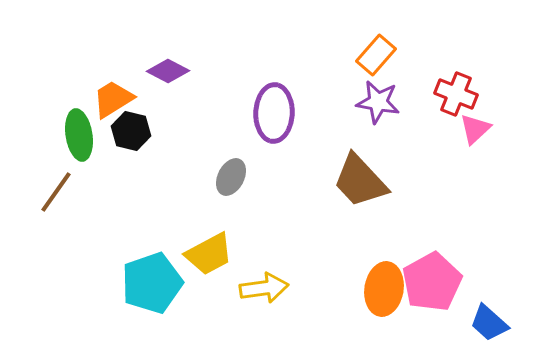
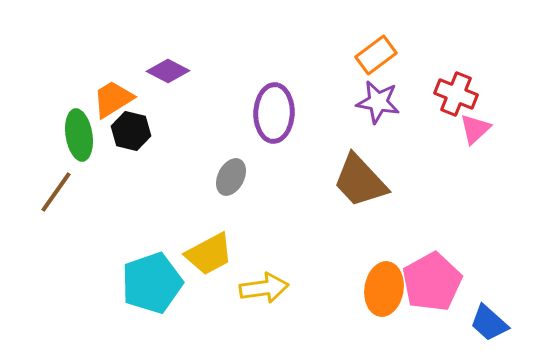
orange rectangle: rotated 12 degrees clockwise
